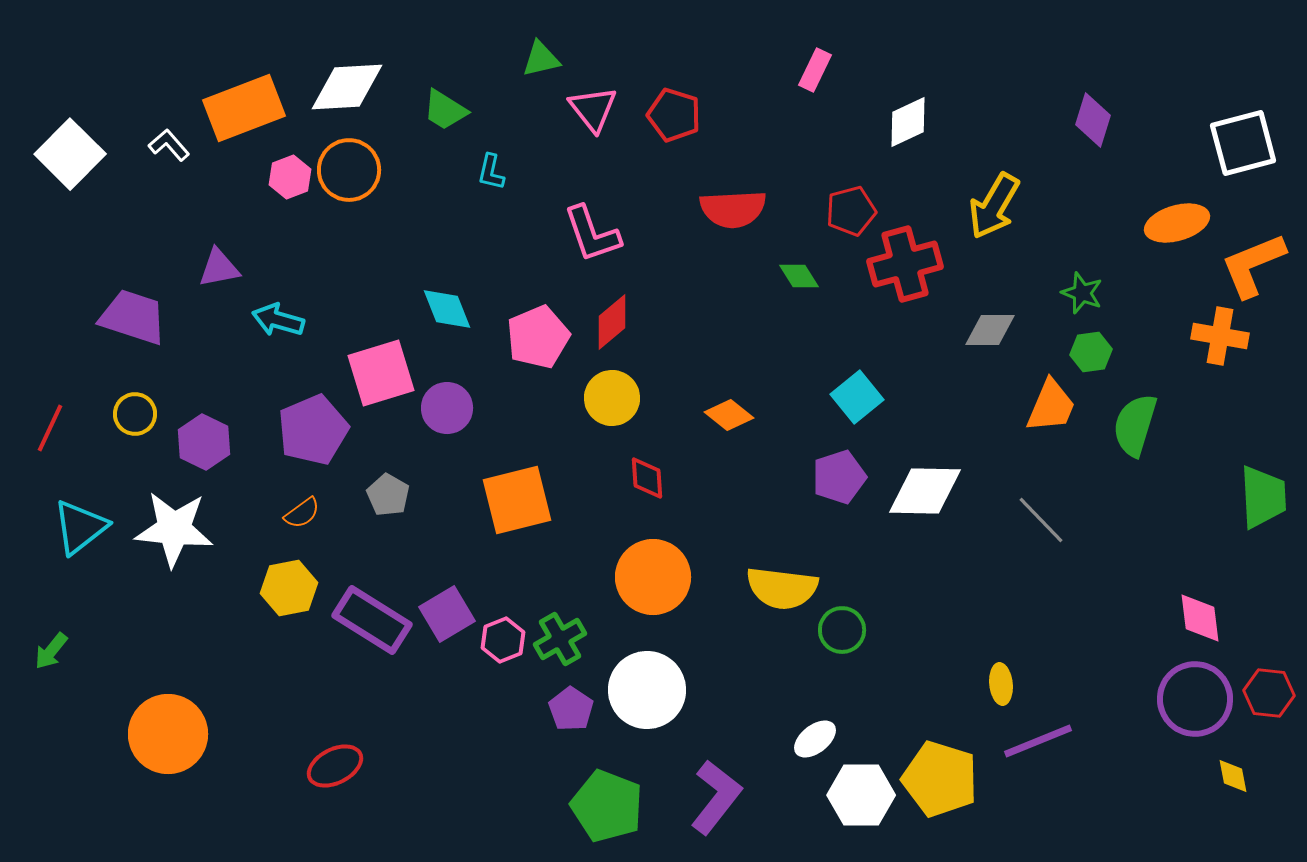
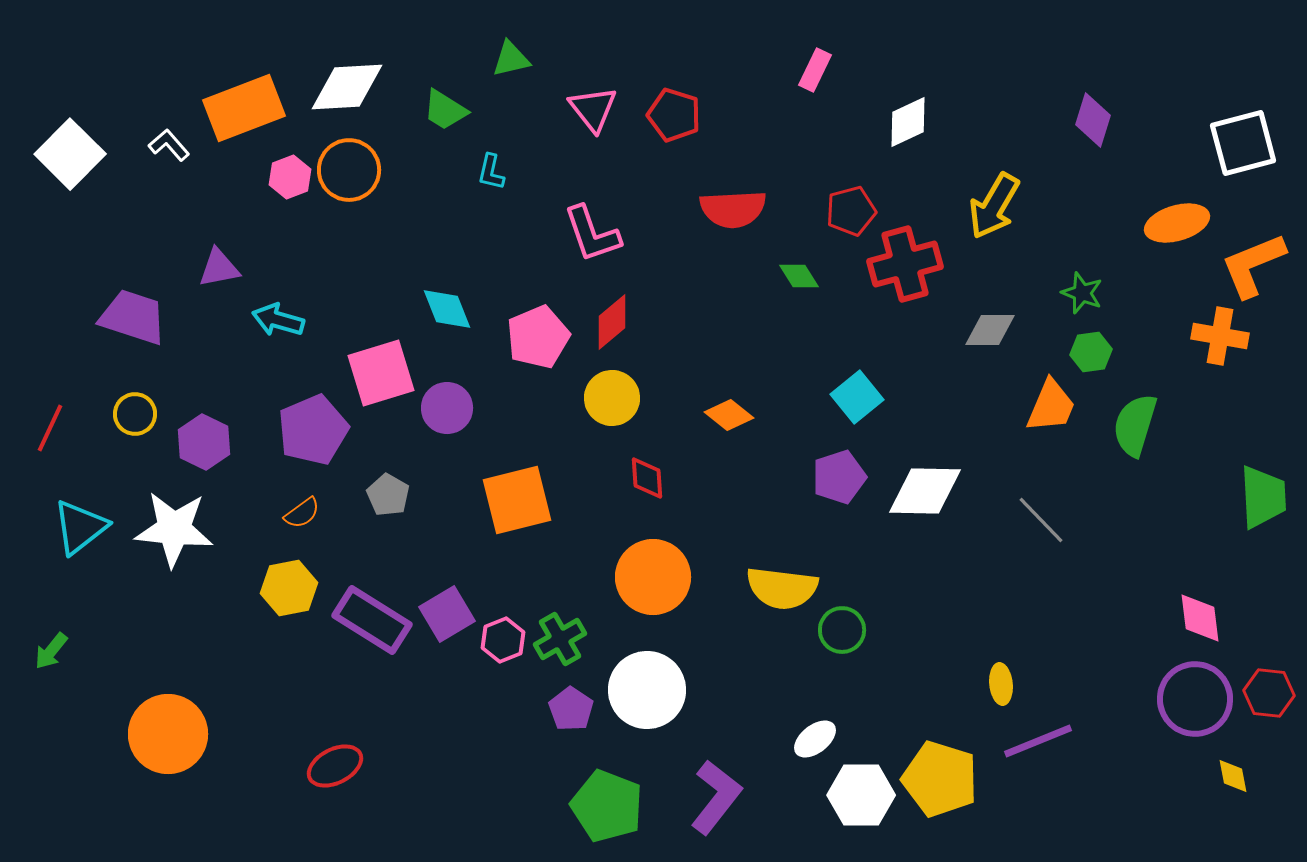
green triangle at (541, 59): moved 30 px left
